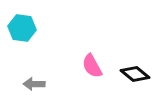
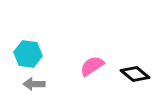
cyan hexagon: moved 6 px right, 26 px down
pink semicircle: rotated 85 degrees clockwise
